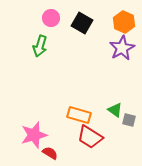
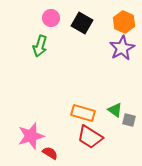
orange rectangle: moved 4 px right, 2 px up
pink star: moved 3 px left, 1 px down
